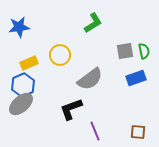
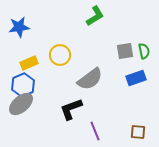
green L-shape: moved 2 px right, 7 px up
